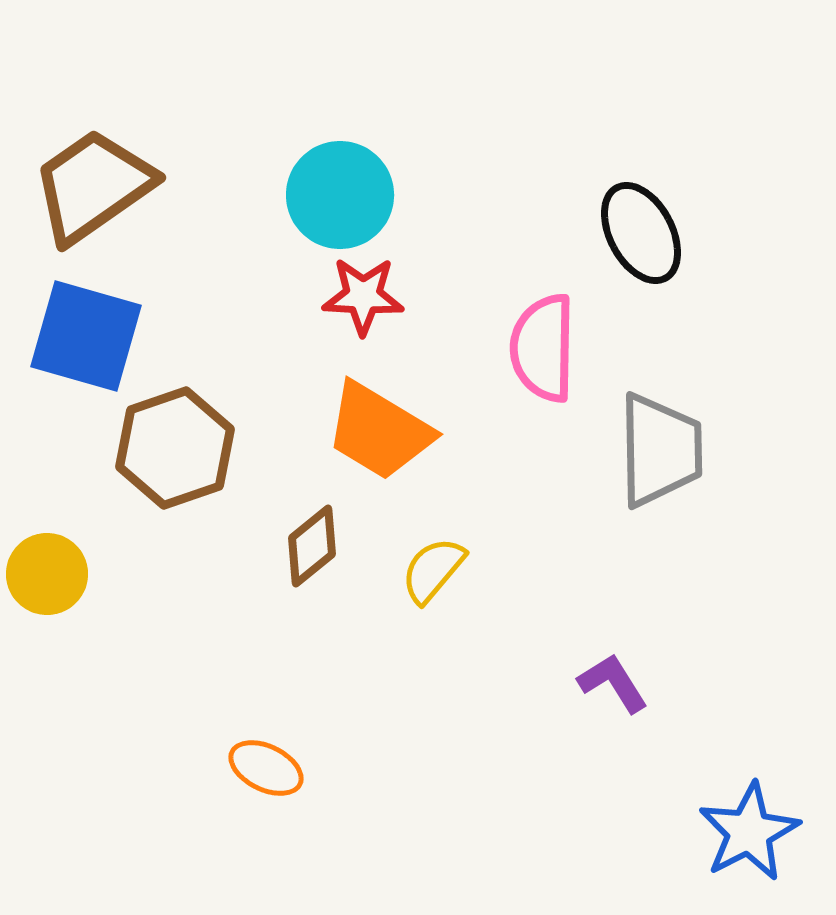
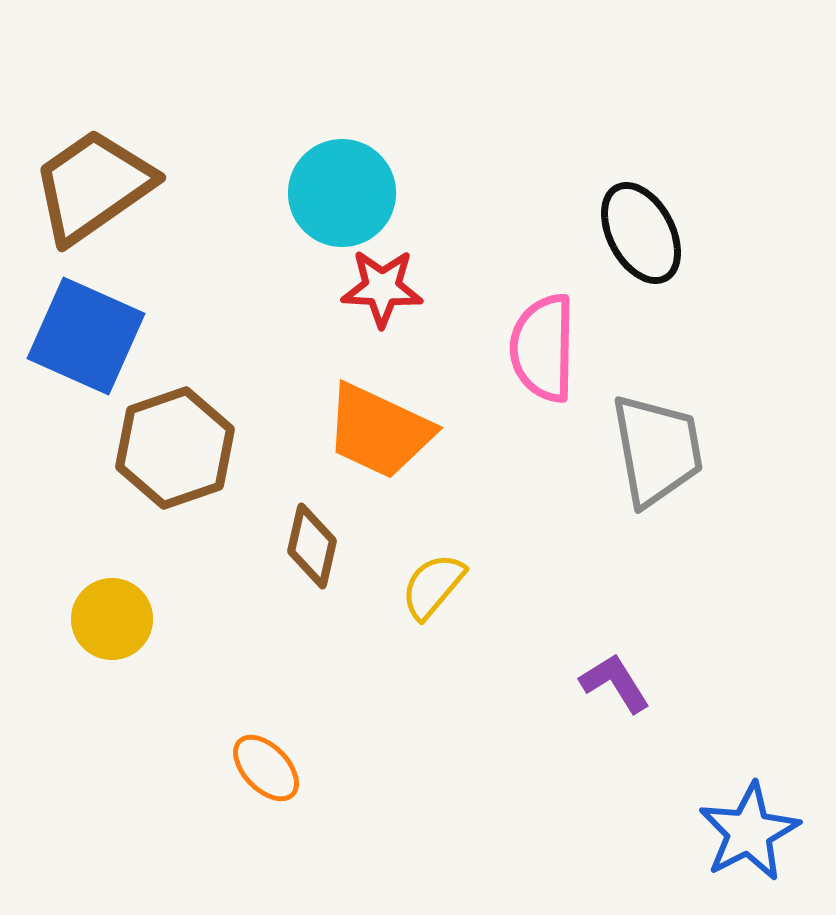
cyan circle: moved 2 px right, 2 px up
red star: moved 19 px right, 8 px up
blue square: rotated 8 degrees clockwise
orange trapezoid: rotated 6 degrees counterclockwise
gray trapezoid: moved 3 px left; rotated 9 degrees counterclockwise
brown diamond: rotated 38 degrees counterclockwise
yellow semicircle: moved 16 px down
yellow circle: moved 65 px right, 45 px down
purple L-shape: moved 2 px right
orange ellipse: rotated 20 degrees clockwise
